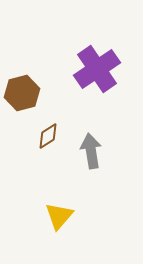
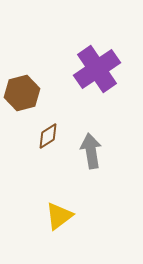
yellow triangle: rotated 12 degrees clockwise
